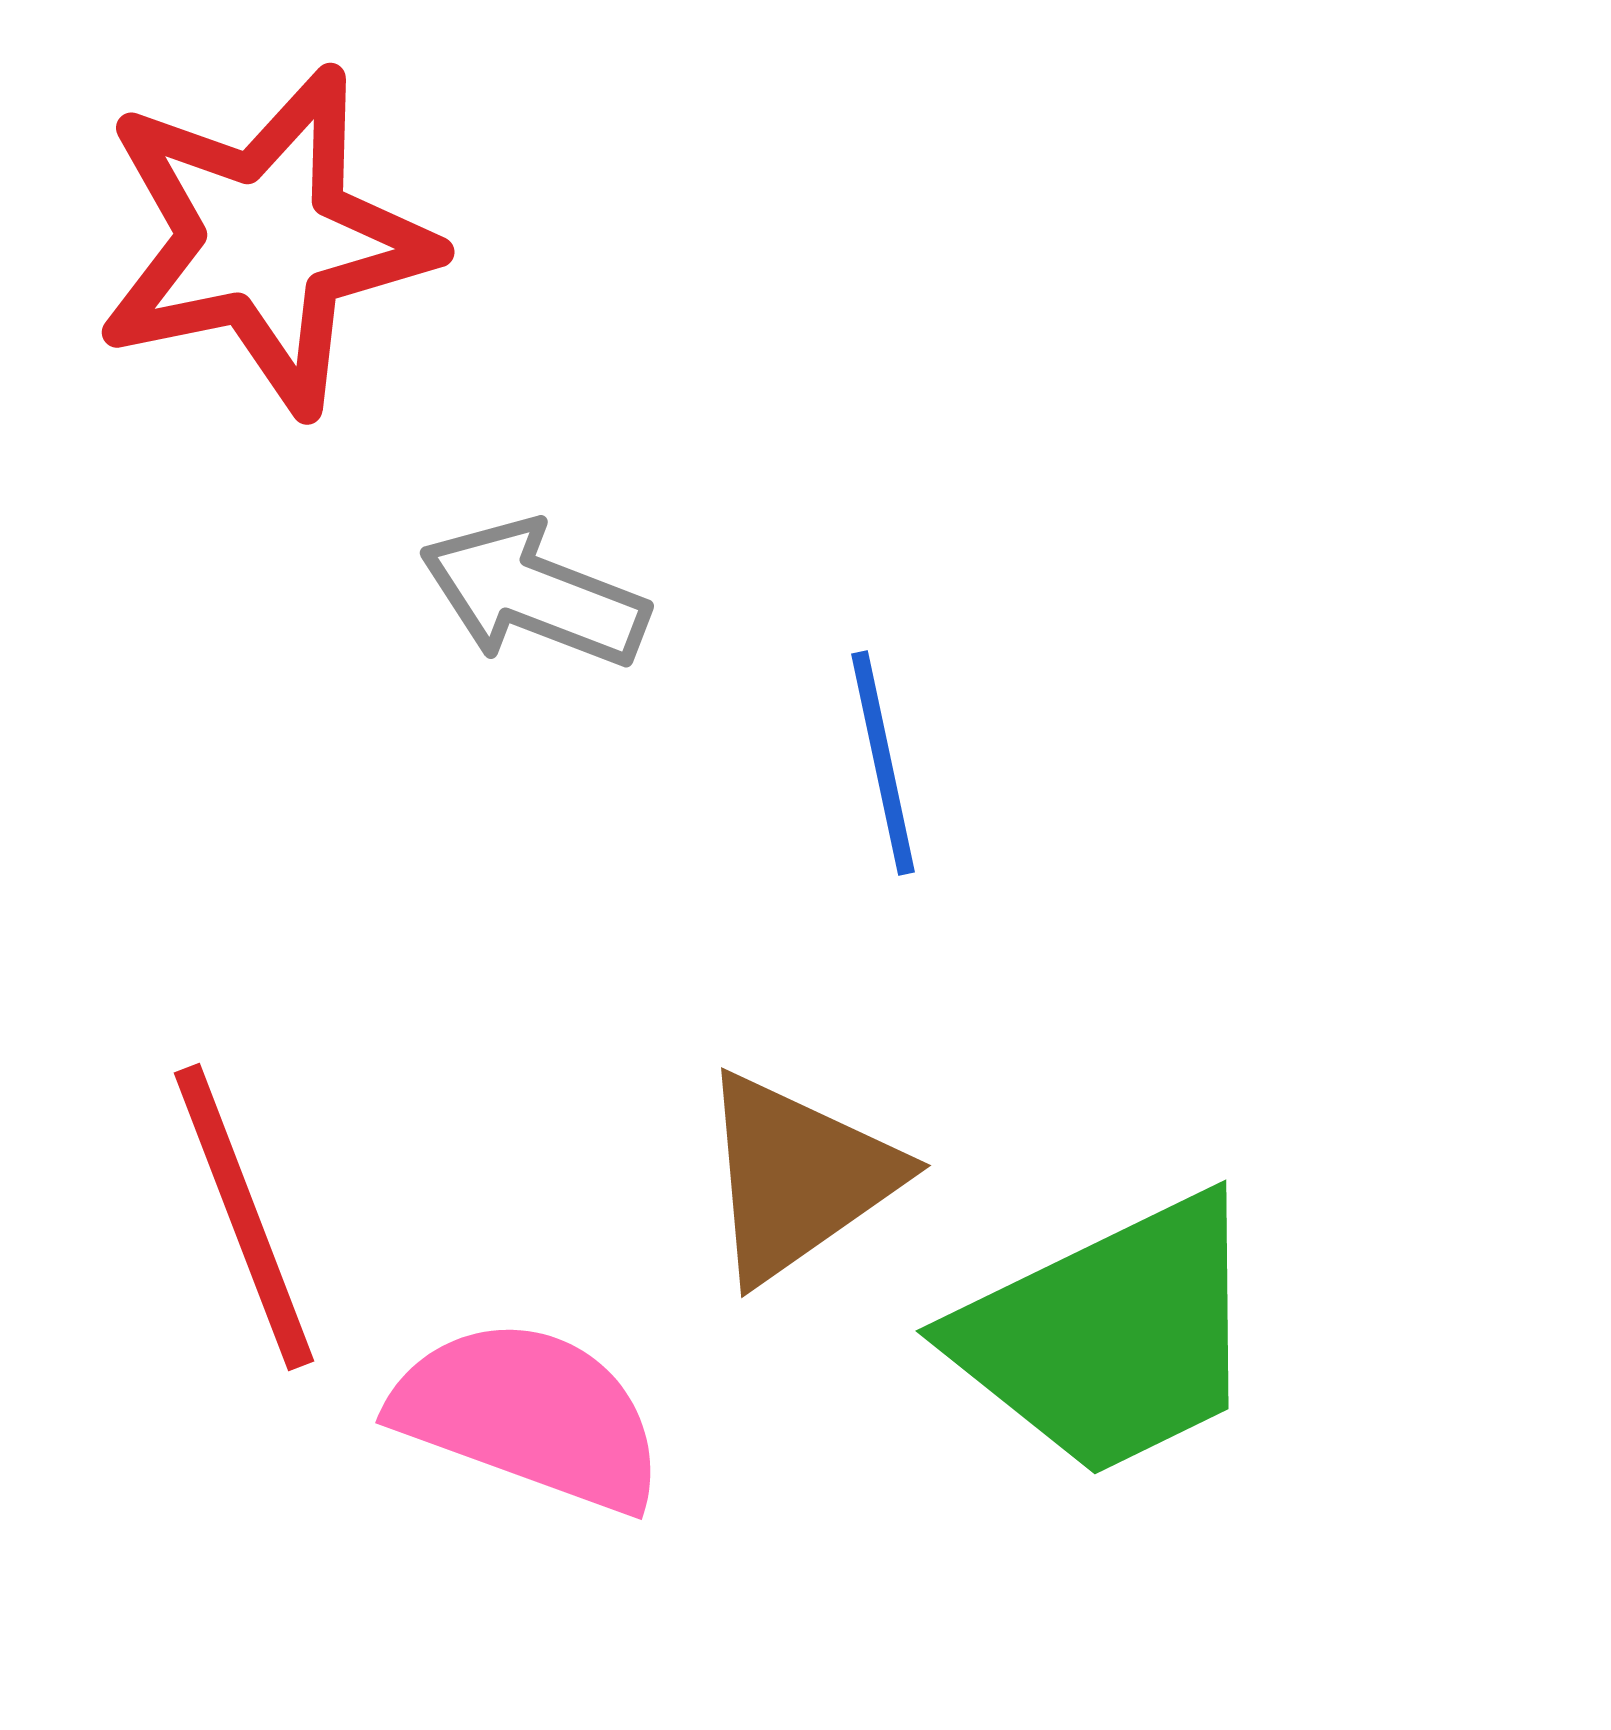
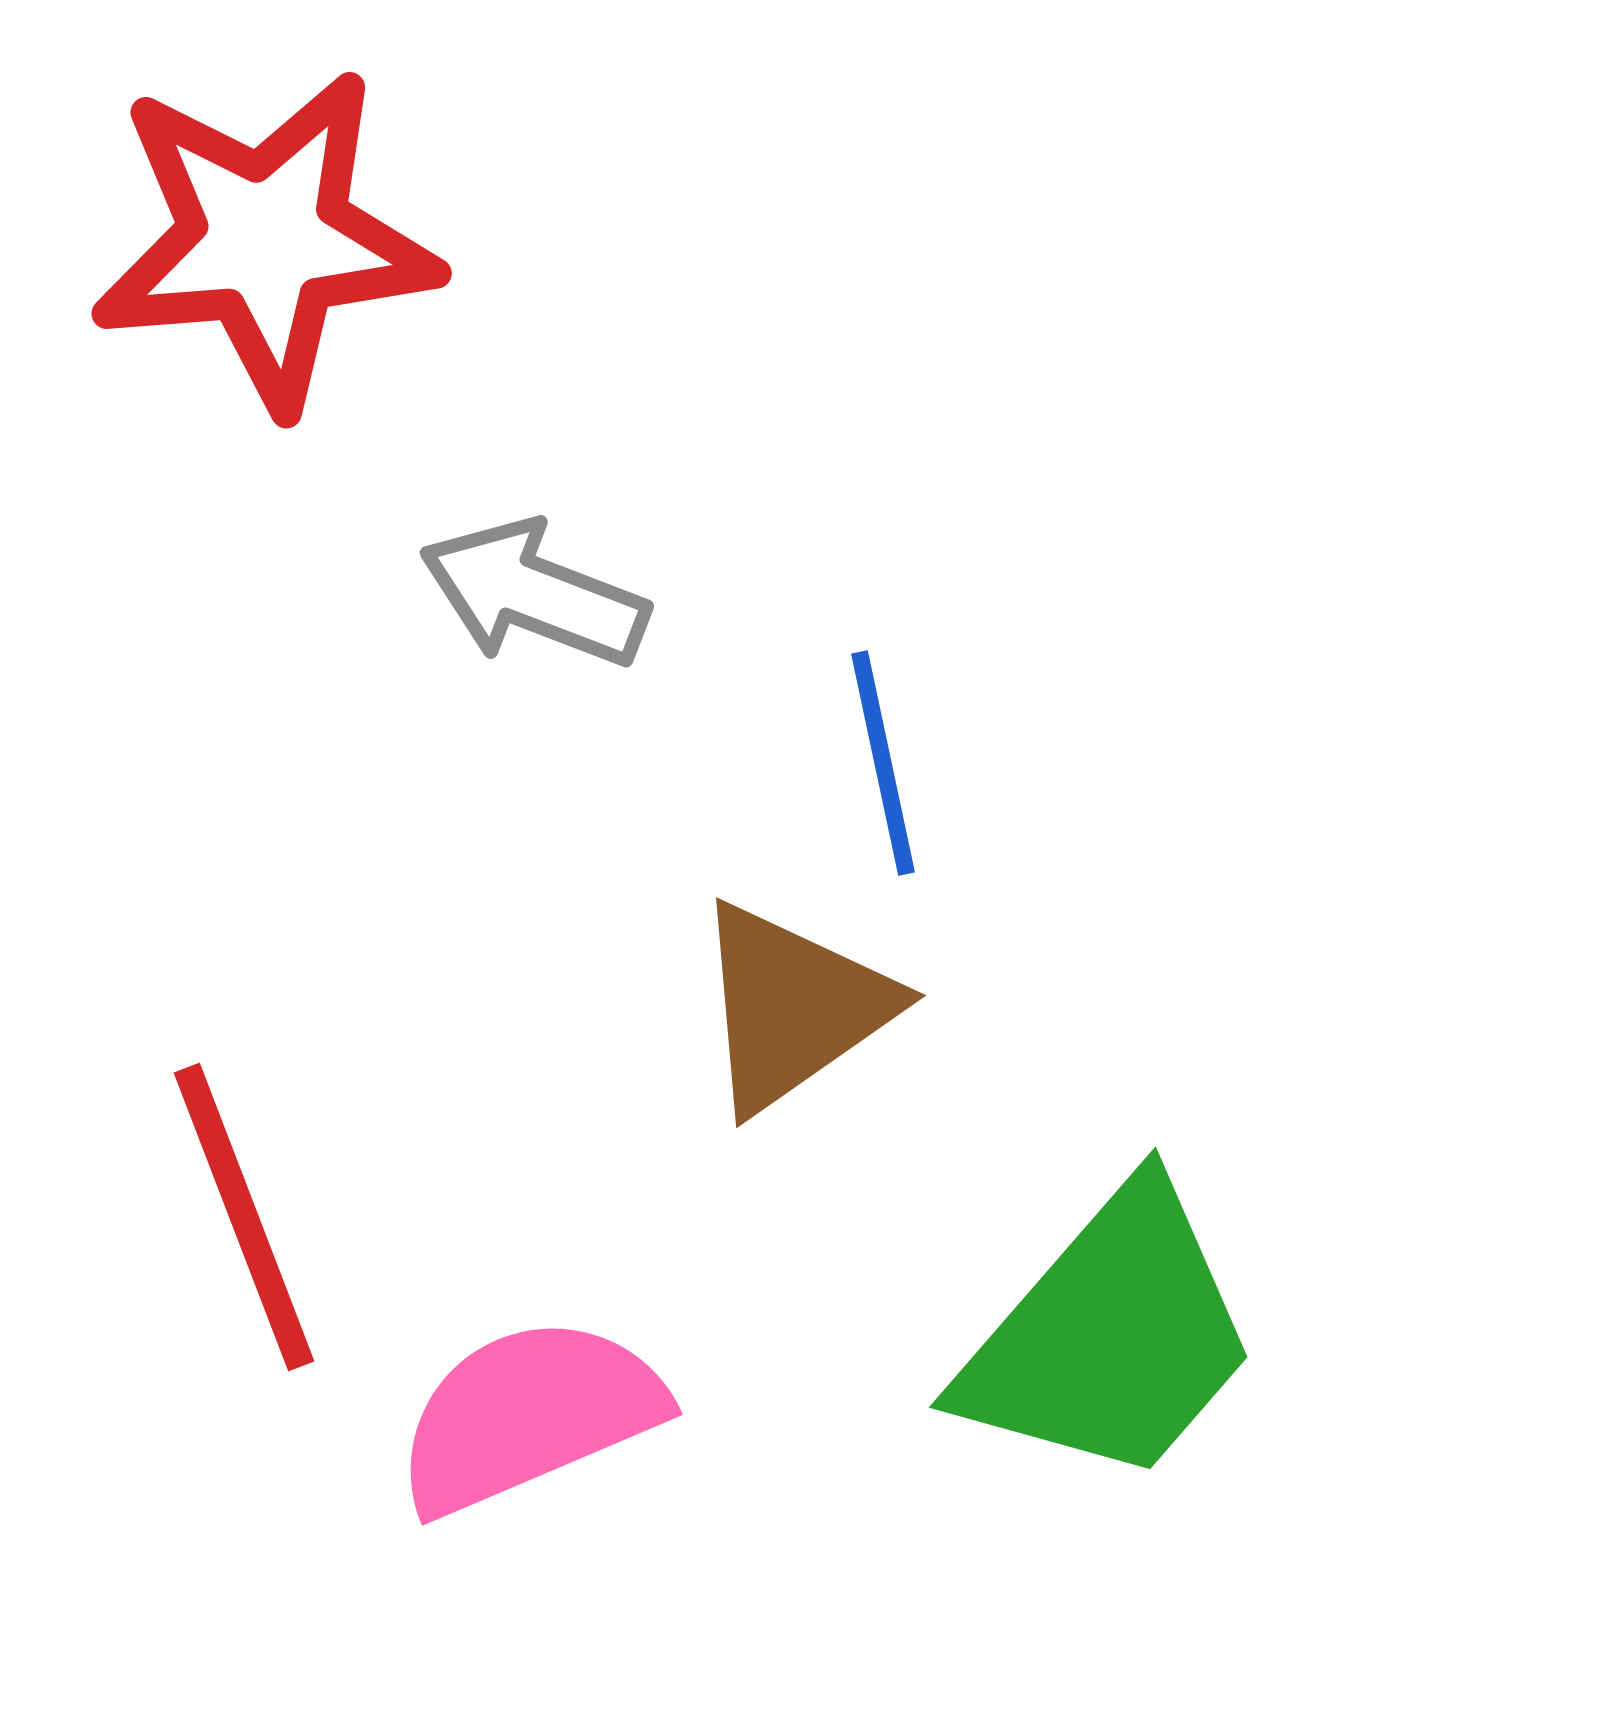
red star: rotated 7 degrees clockwise
brown triangle: moved 5 px left, 170 px up
green trapezoid: rotated 23 degrees counterclockwise
pink semicircle: rotated 43 degrees counterclockwise
